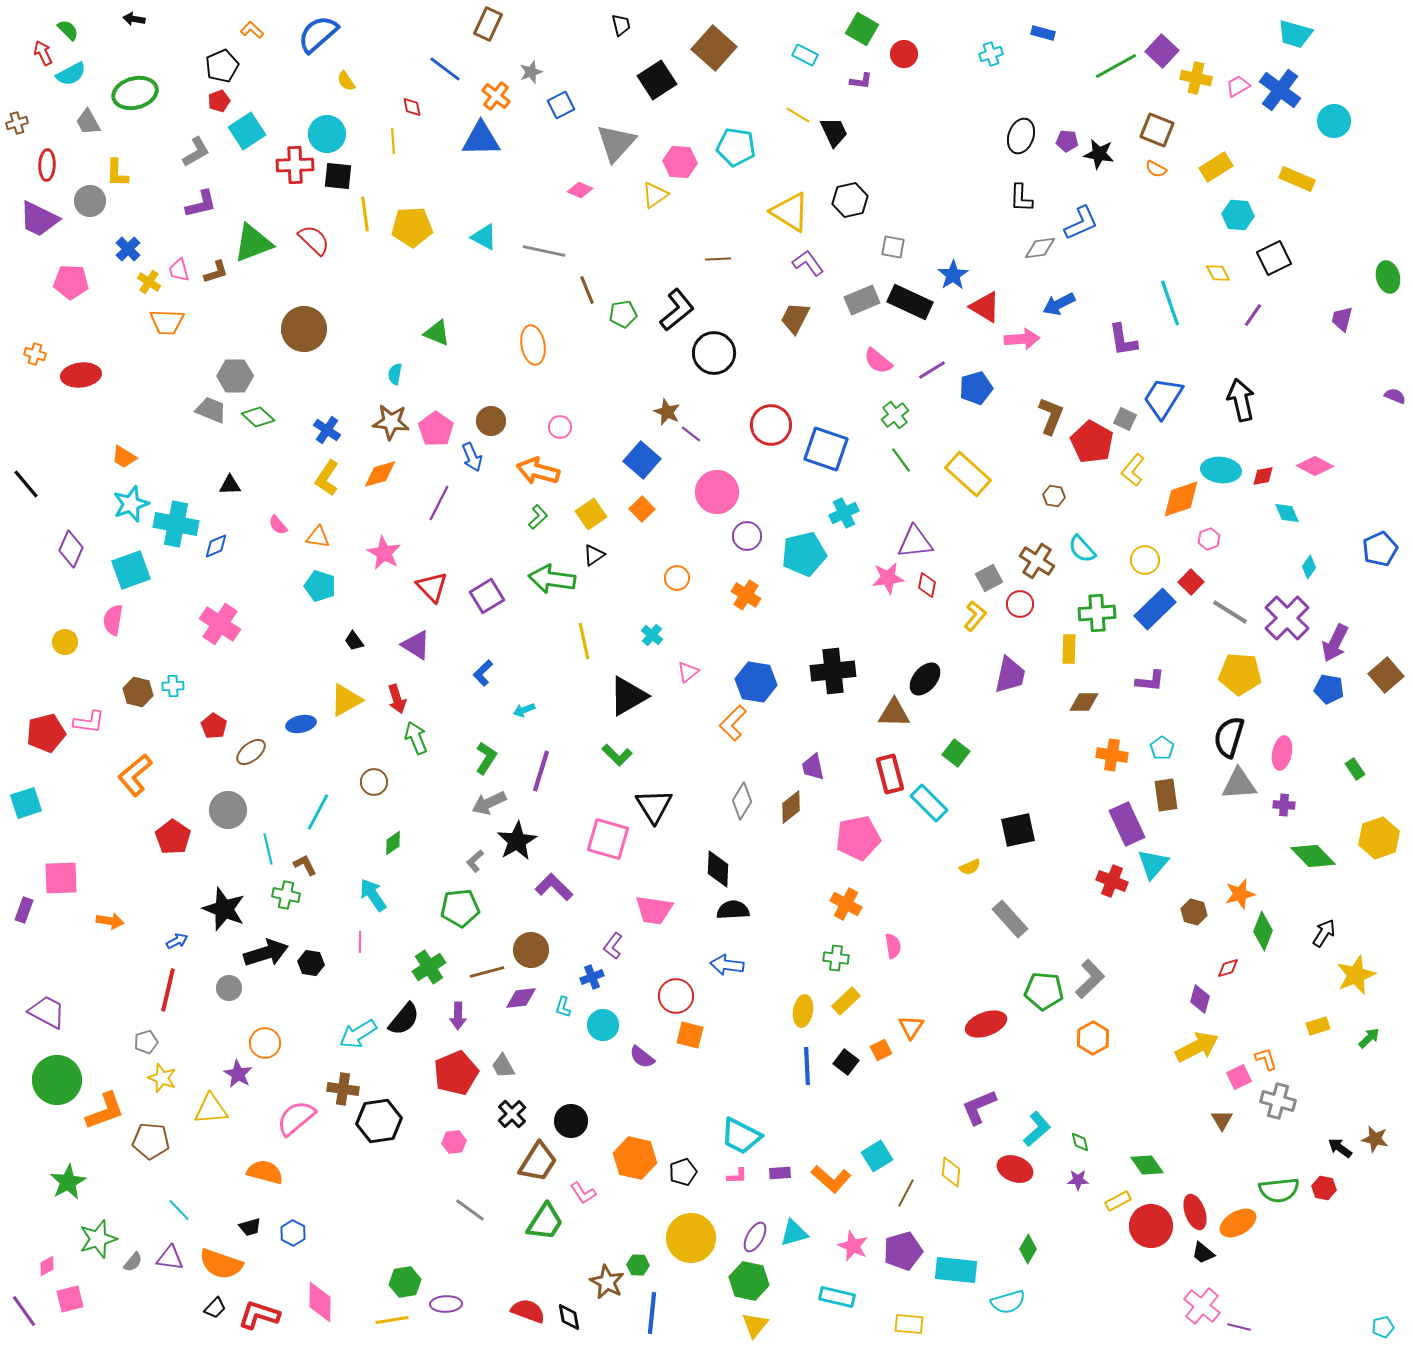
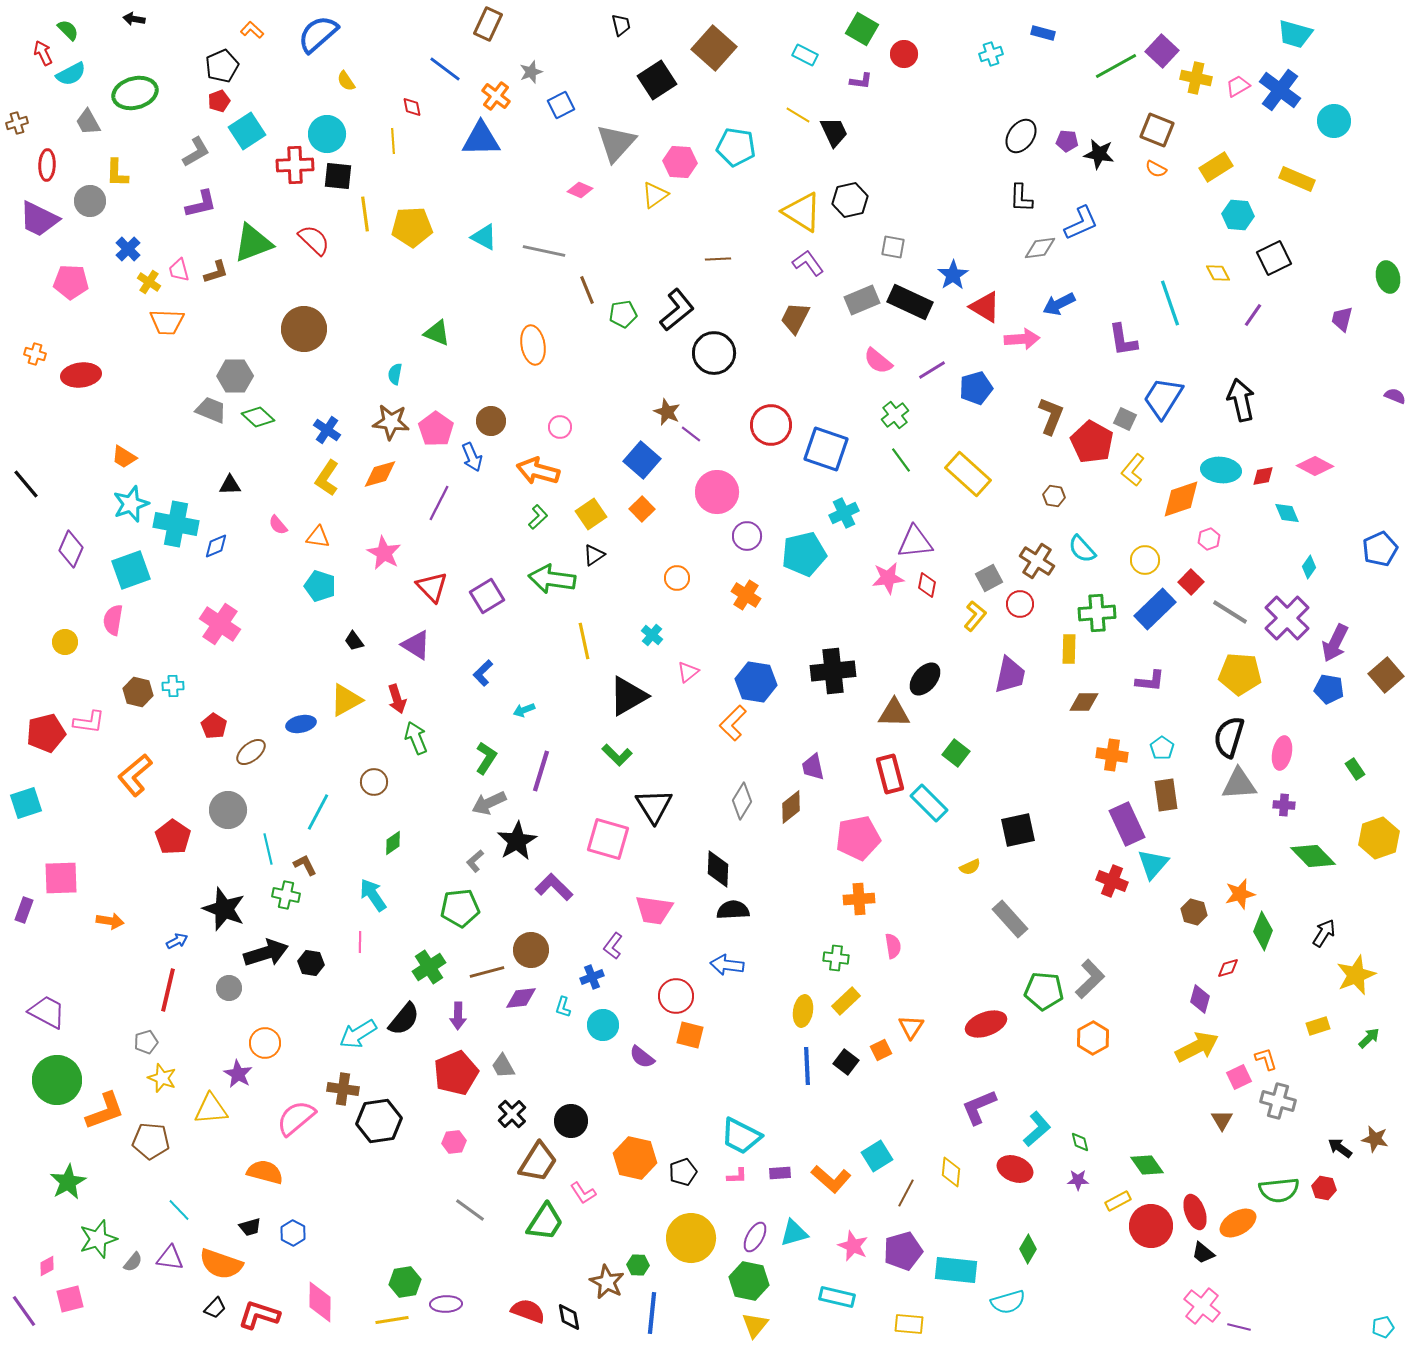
black ellipse at (1021, 136): rotated 16 degrees clockwise
yellow triangle at (790, 212): moved 12 px right
orange cross at (846, 904): moved 13 px right, 5 px up; rotated 32 degrees counterclockwise
